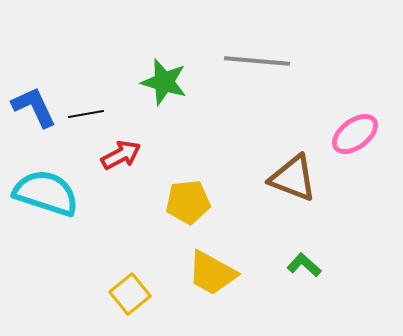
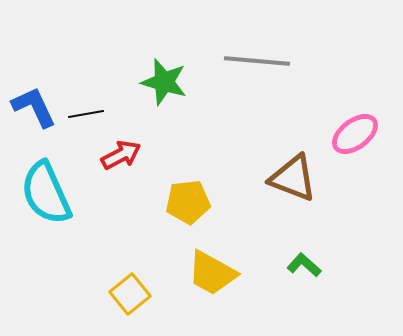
cyan semicircle: rotated 132 degrees counterclockwise
